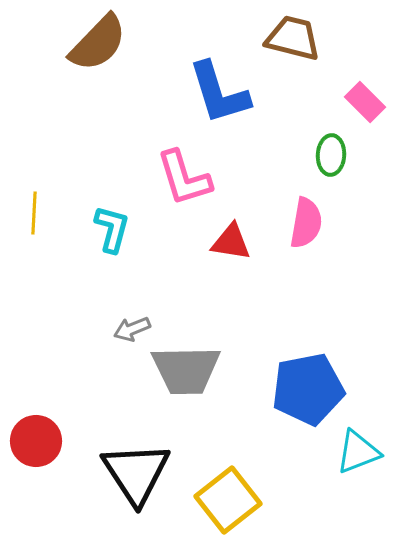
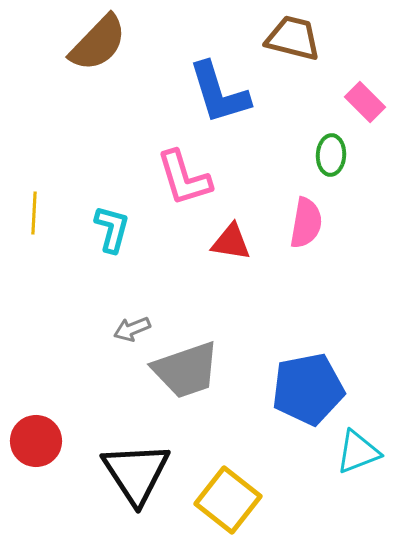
gray trapezoid: rotated 18 degrees counterclockwise
yellow square: rotated 14 degrees counterclockwise
